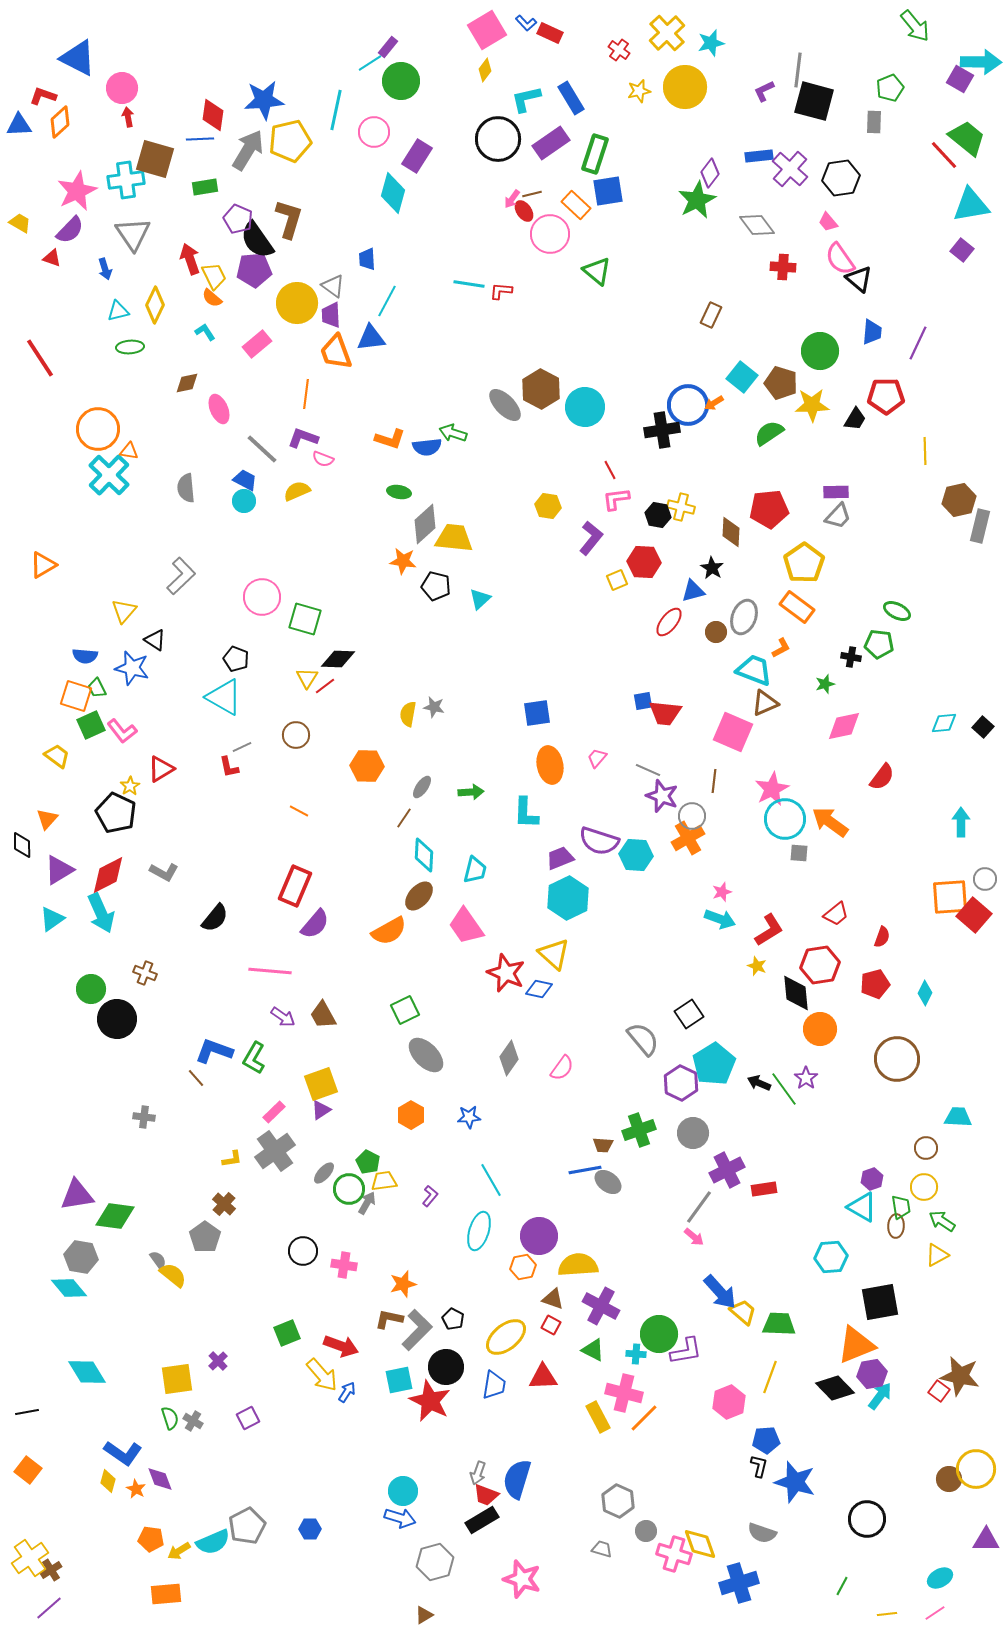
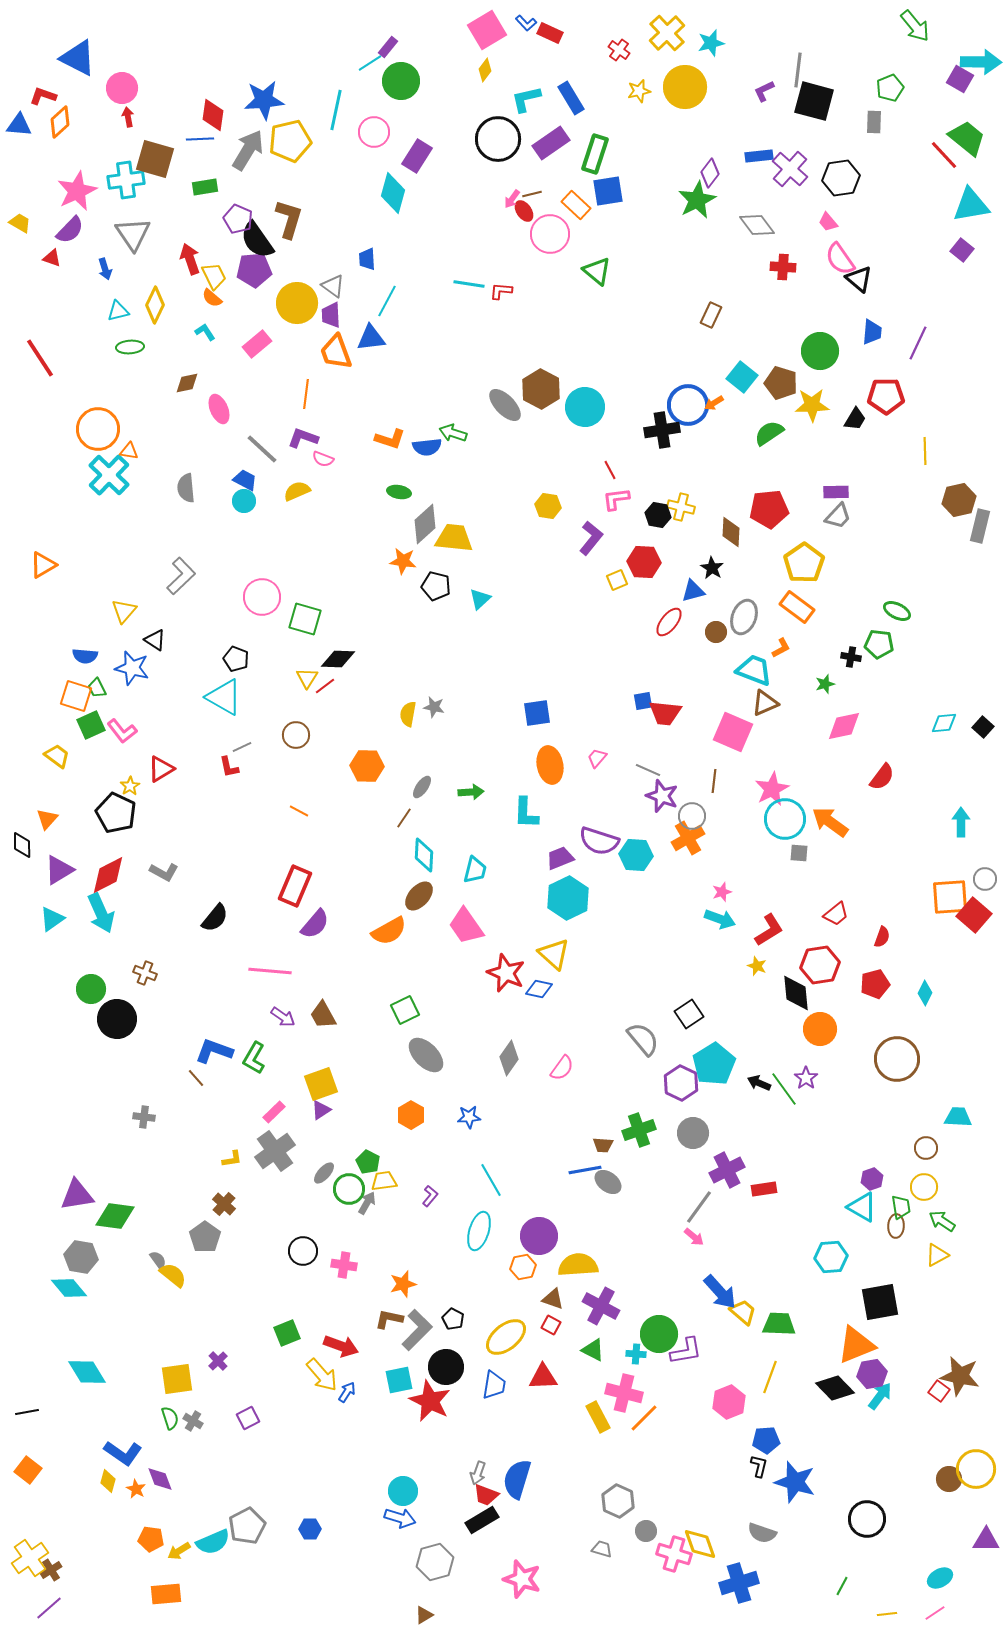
blue triangle at (19, 125): rotated 8 degrees clockwise
